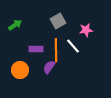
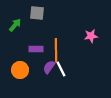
gray square: moved 21 px left, 8 px up; rotated 35 degrees clockwise
green arrow: rotated 16 degrees counterclockwise
pink star: moved 5 px right, 6 px down
white line: moved 12 px left, 23 px down; rotated 14 degrees clockwise
